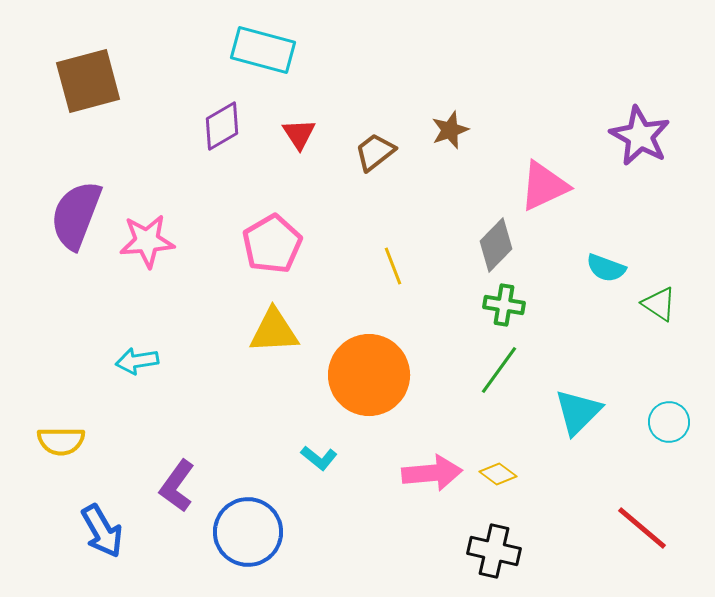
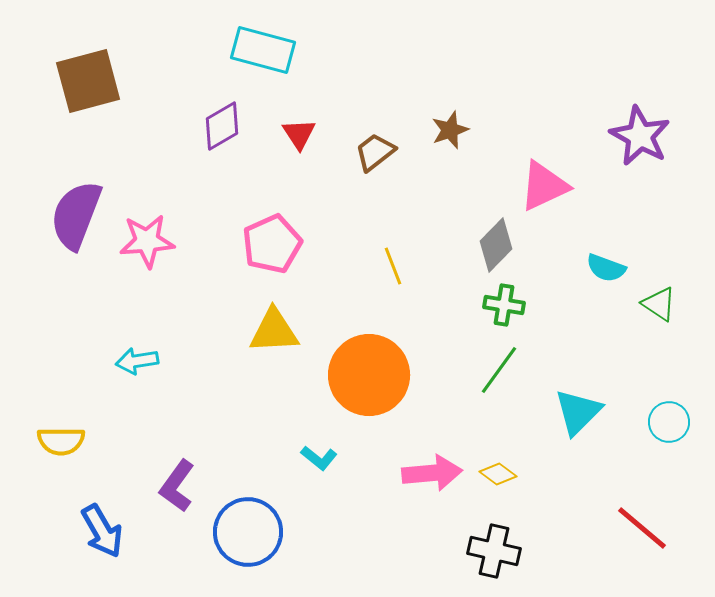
pink pentagon: rotated 6 degrees clockwise
